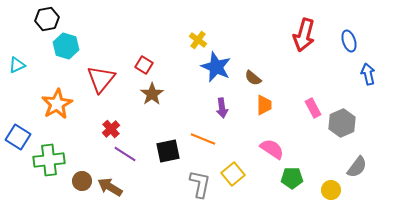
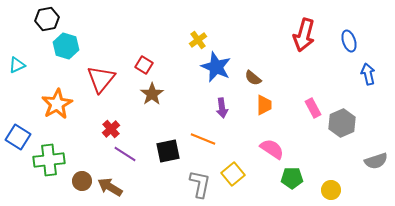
yellow cross: rotated 18 degrees clockwise
gray semicircle: moved 19 px right, 6 px up; rotated 35 degrees clockwise
